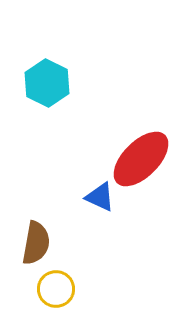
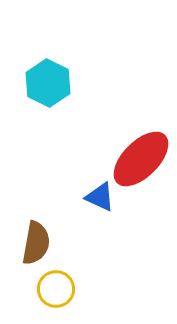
cyan hexagon: moved 1 px right
